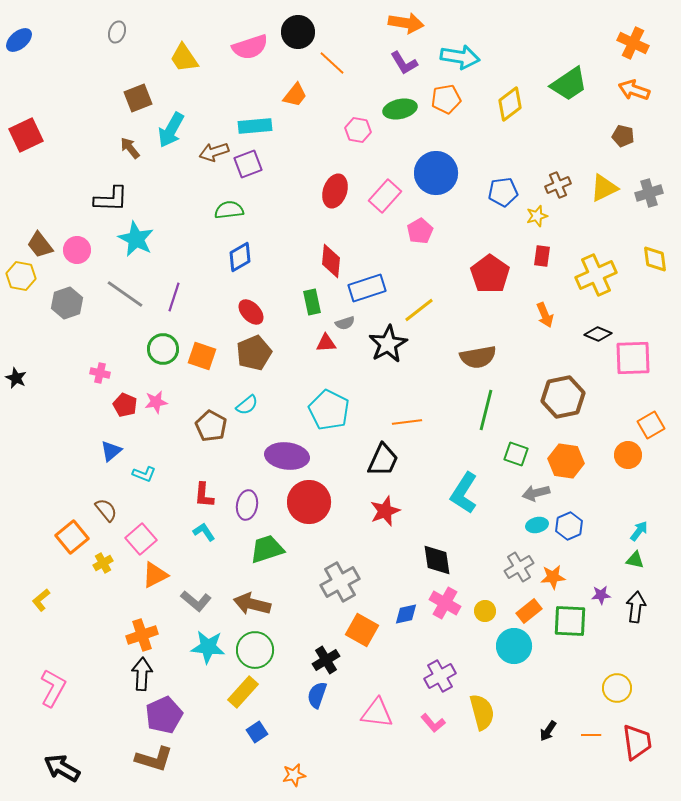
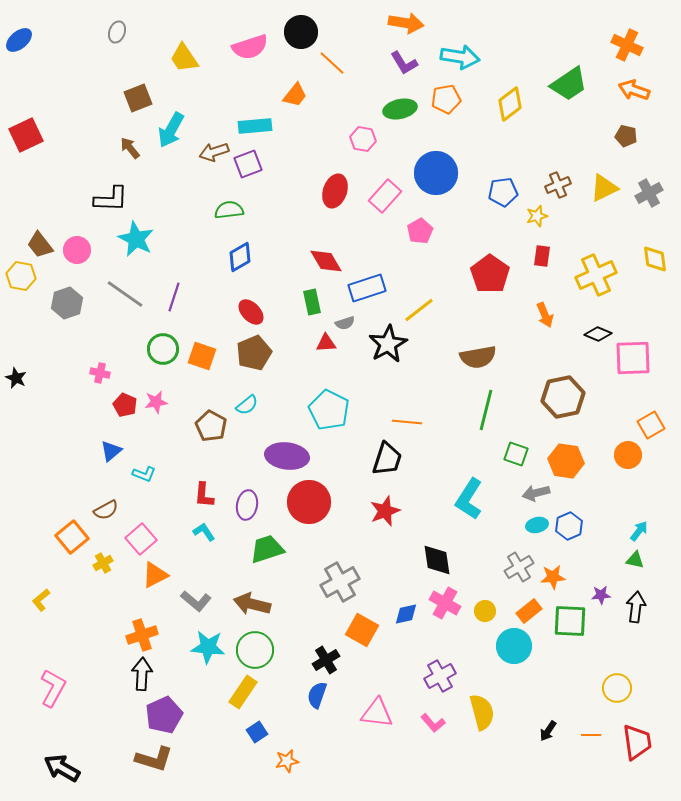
black circle at (298, 32): moved 3 px right
orange cross at (633, 43): moved 6 px left, 2 px down
pink hexagon at (358, 130): moved 5 px right, 9 px down
brown pentagon at (623, 136): moved 3 px right
gray cross at (649, 193): rotated 12 degrees counterclockwise
red diamond at (331, 261): moved 5 px left; rotated 36 degrees counterclockwise
orange line at (407, 422): rotated 12 degrees clockwise
black trapezoid at (383, 460): moved 4 px right, 1 px up; rotated 6 degrees counterclockwise
cyan L-shape at (464, 493): moved 5 px right, 6 px down
brown semicircle at (106, 510): rotated 100 degrees clockwise
yellow rectangle at (243, 692): rotated 8 degrees counterclockwise
orange star at (294, 775): moved 7 px left, 14 px up
